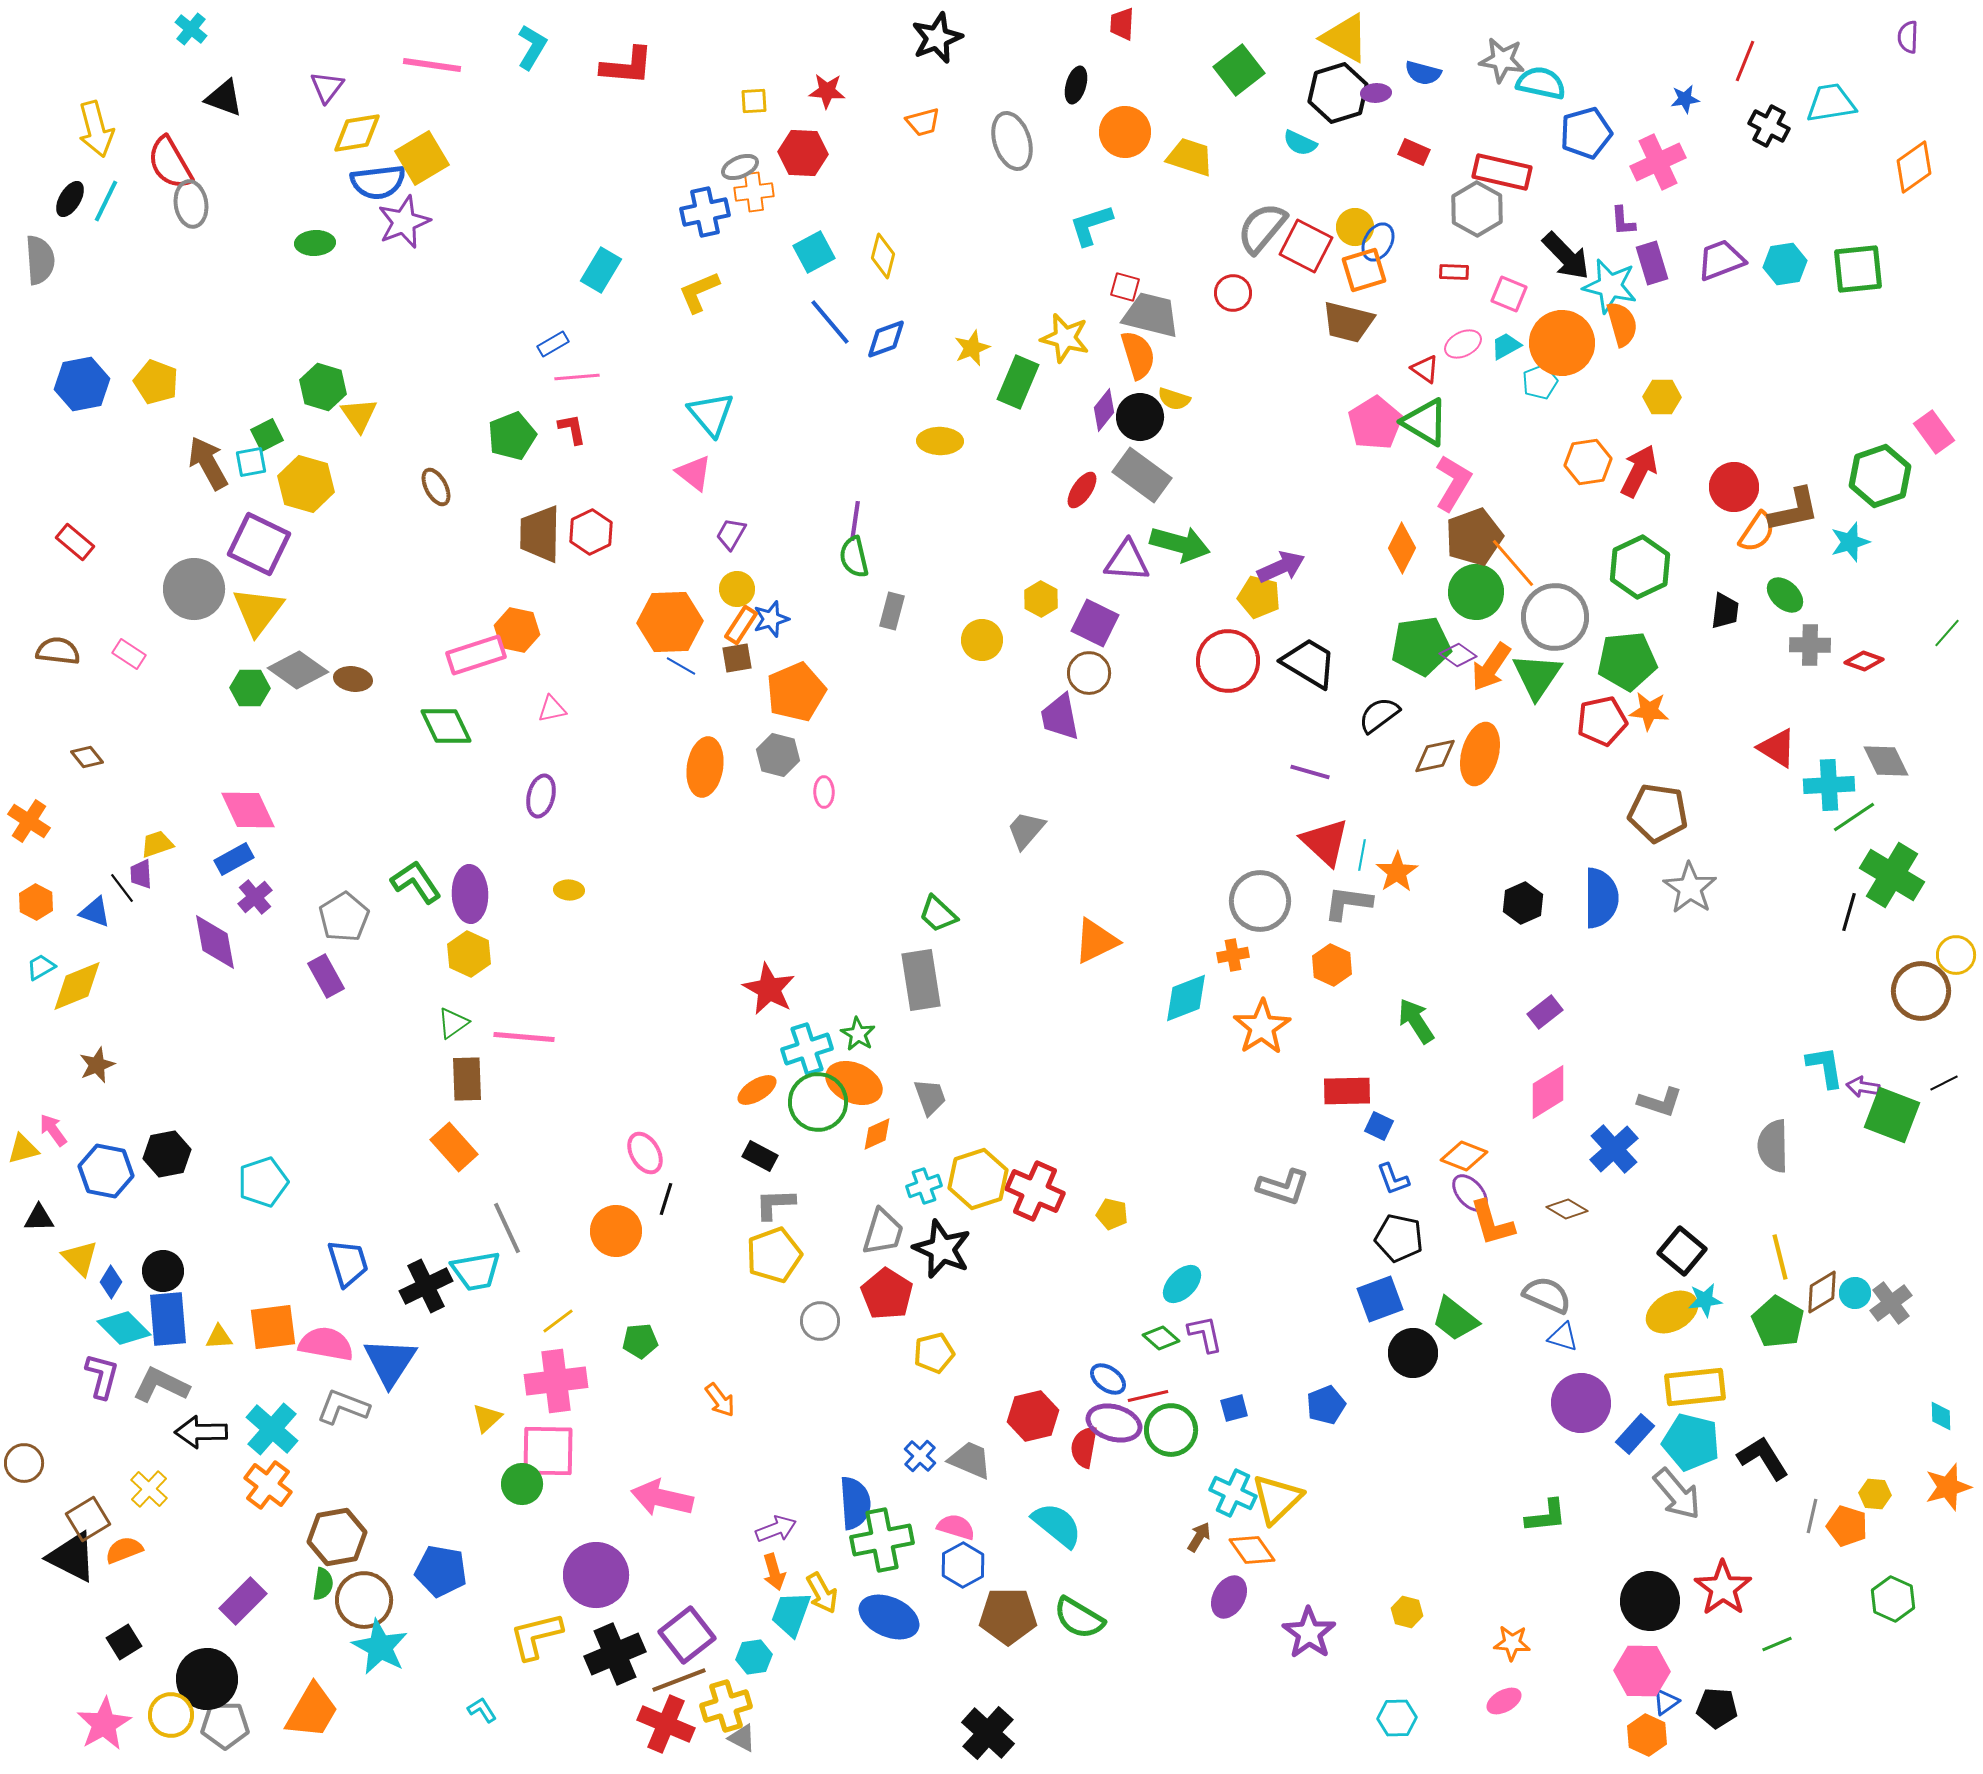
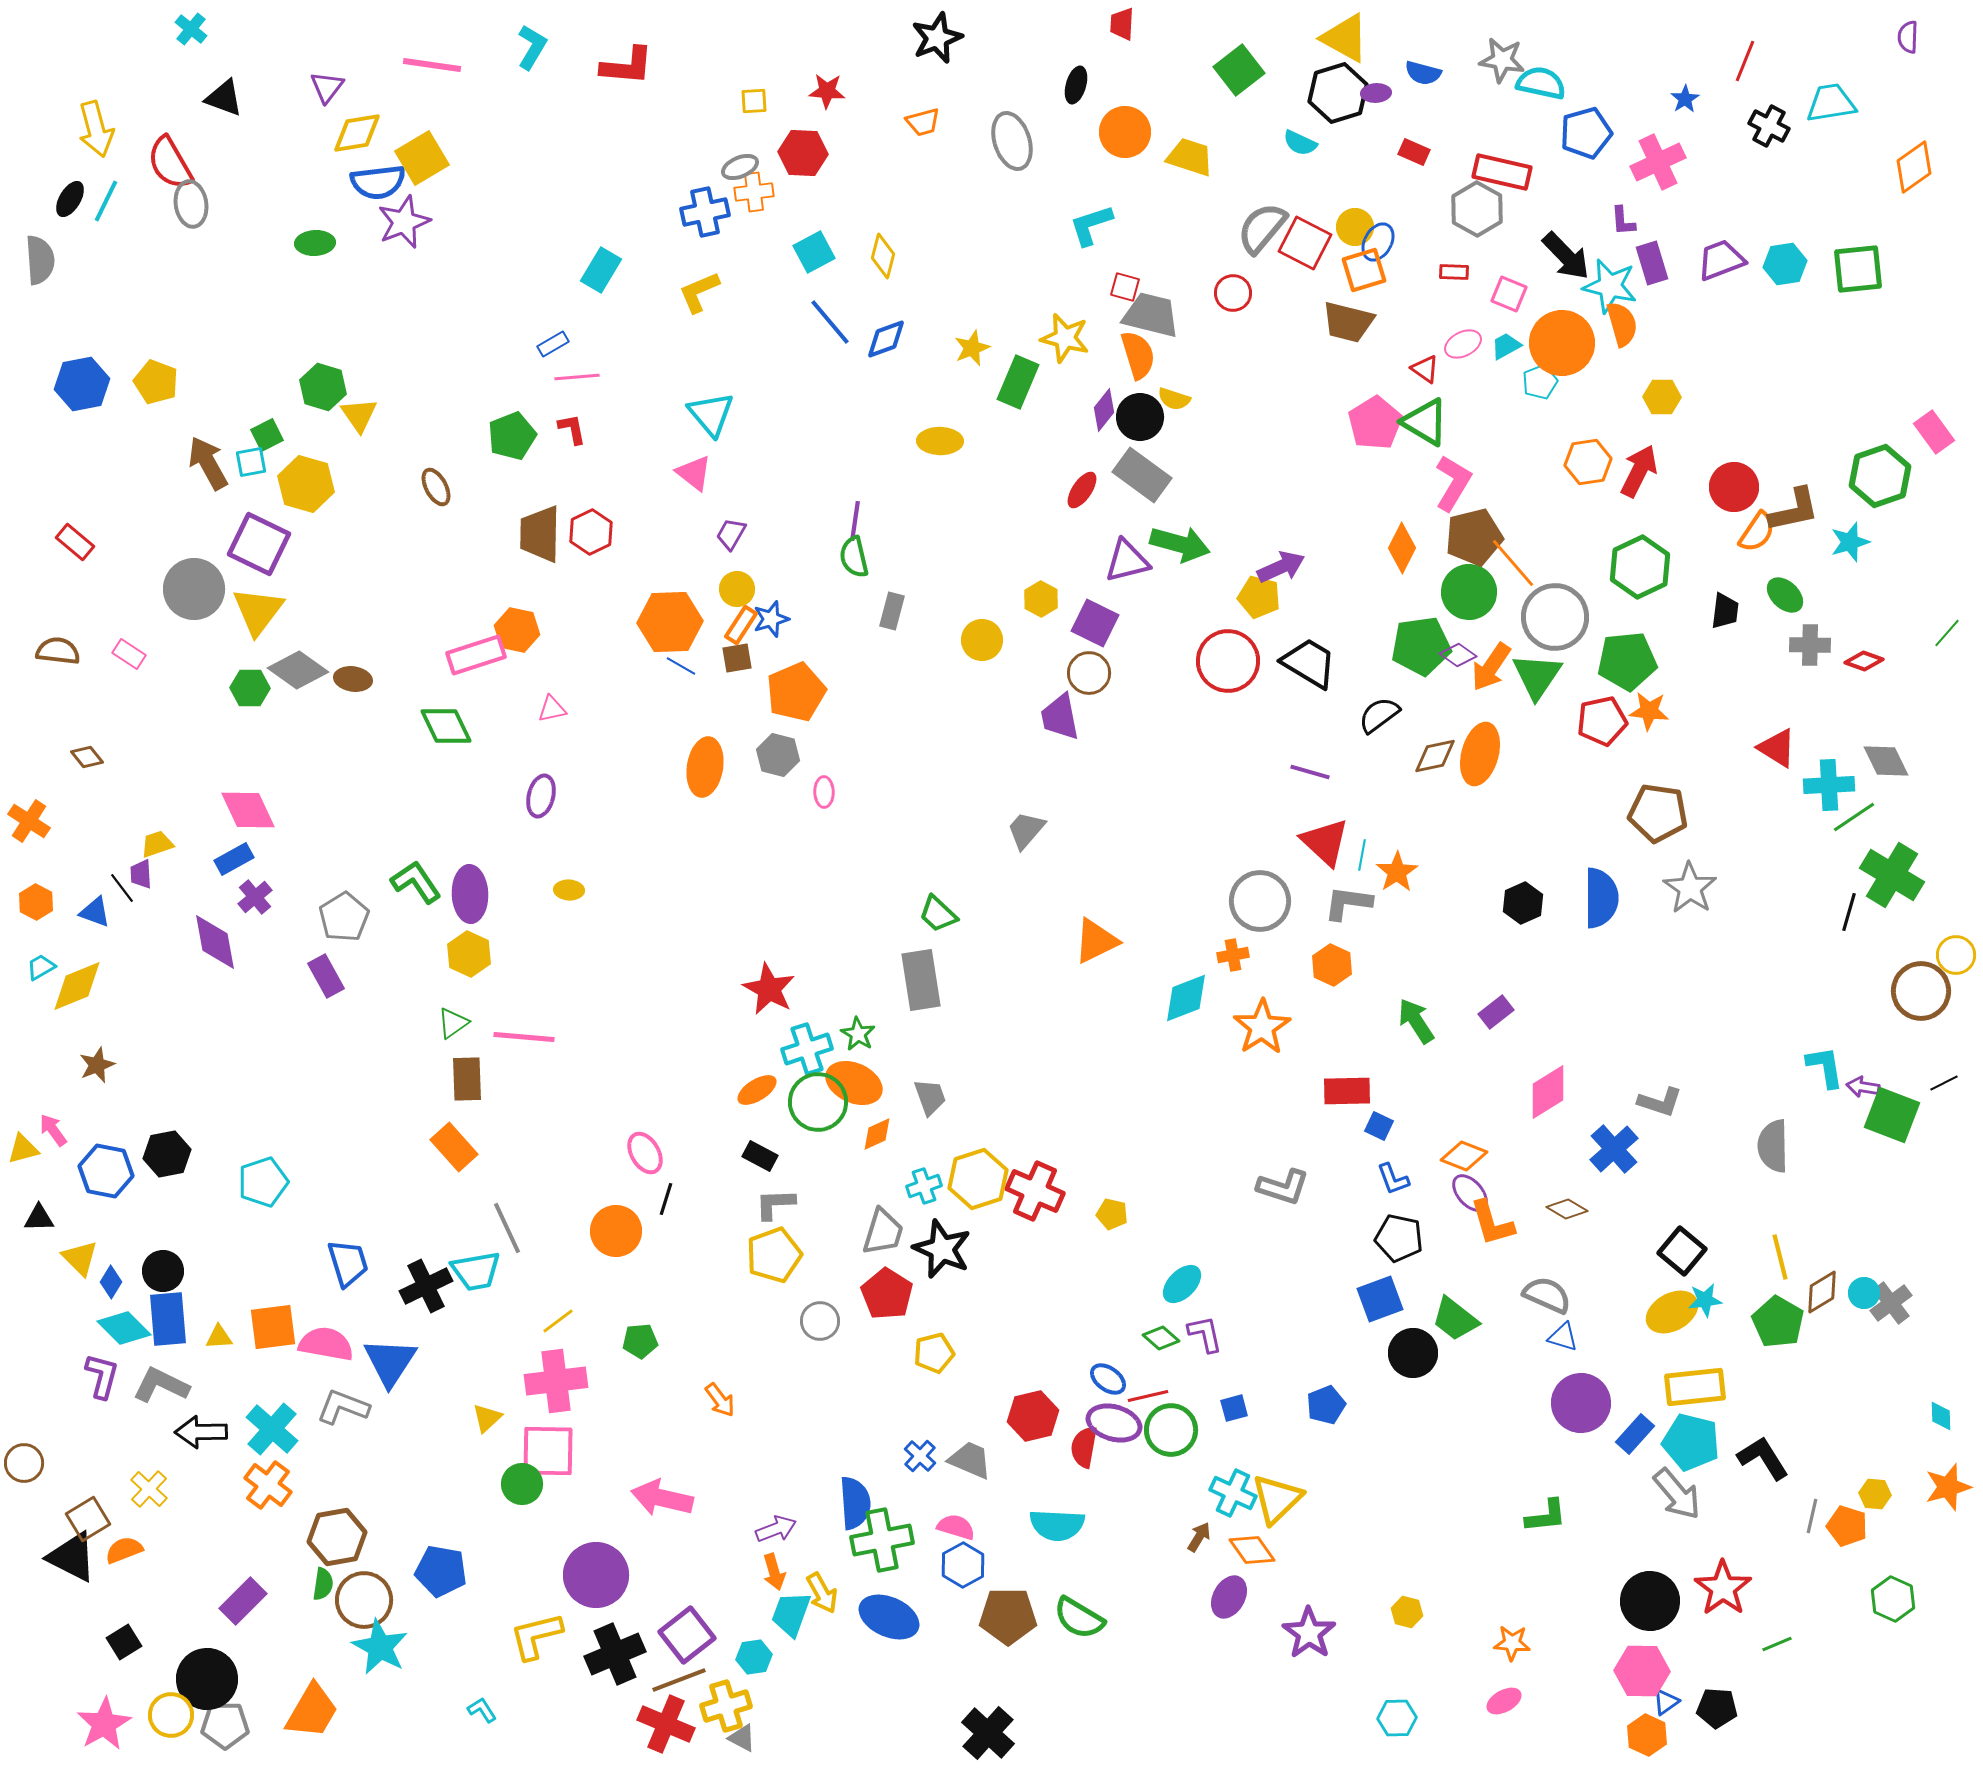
blue star at (1685, 99): rotated 24 degrees counterclockwise
red square at (1306, 246): moved 1 px left, 3 px up
brown pentagon at (1474, 537): rotated 6 degrees clockwise
purple triangle at (1127, 561): rotated 18 degrees counterclockwise
green circle at (1476, 592): moved 7 px left
purple rectangle at (1545, 1012): moved 49 px left
cyan circle at (1855, 1293): moved 9 px right
cyan semicircle at (1057, 1525): rotated 144 degrees clockwise
